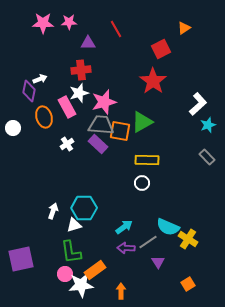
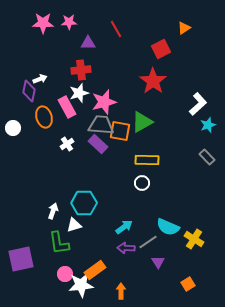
cyan hexagon at (84, 208): moved 5 px up
yellow cross at (188, 239): moved 6 px right
green L-shape at (71, 252): moved 12 px left, 9 px up
